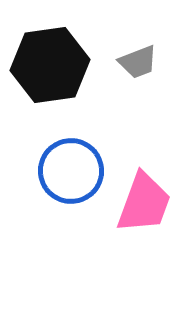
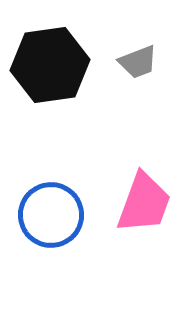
blue circle: moved 20 px left, 44 px down
